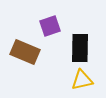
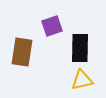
purple square: moved 2 px right
brown rectangle: moved 3 px left; rotated 76 degrees clockwise
